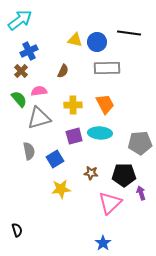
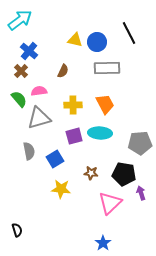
black line: rotated 55 degrees clockwise
blue cross: rotated 24 degrees counterclockwise
black pentagon: moved 1 px up; rotated 10 degrees clockwise
yellow star: rotated 12 degrees clockwise
